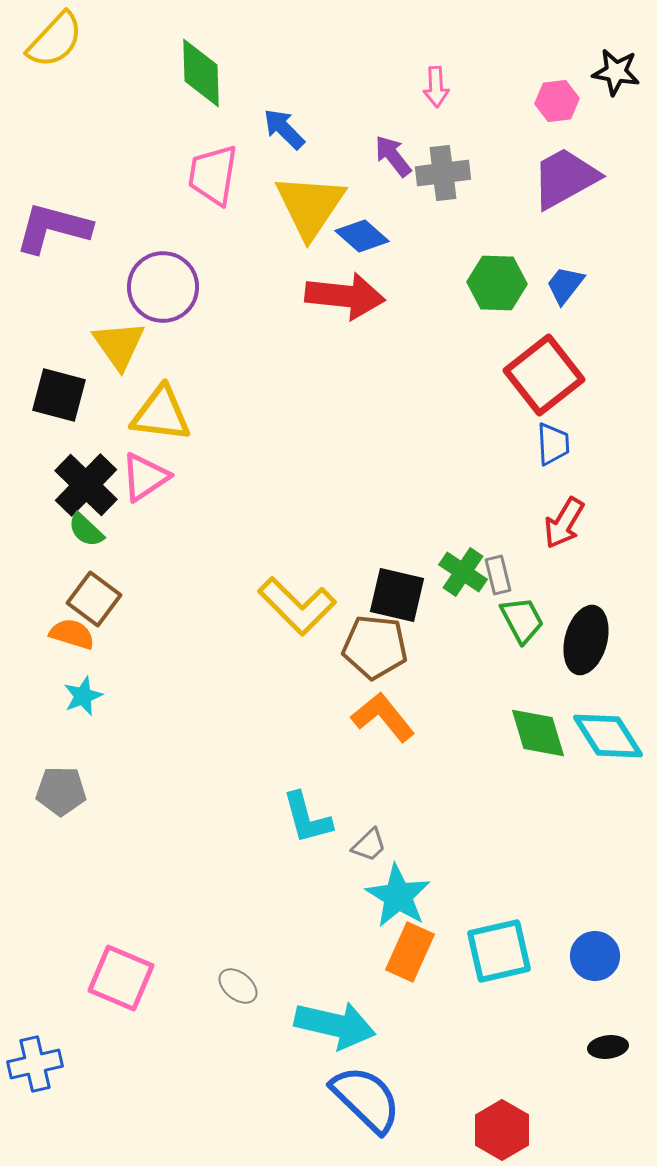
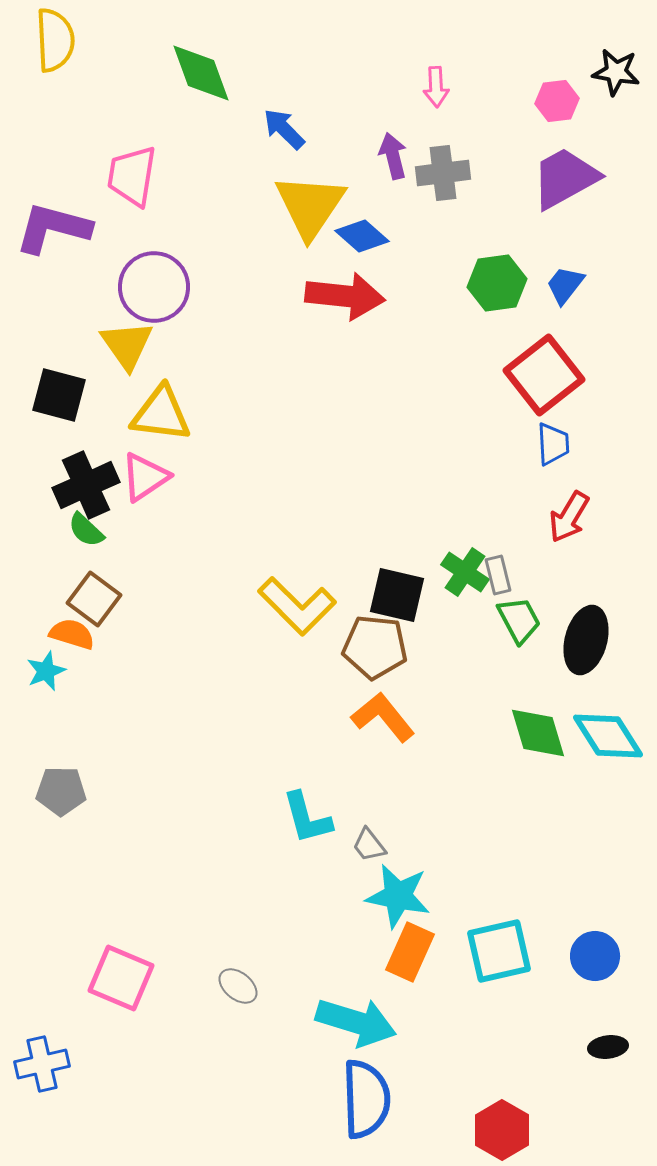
yellow semicircle at (55, 40): rotated 46 degrees counterclockwise
green diamond at (201, 73): rotated 18 degrees counterclockwise
purple arrow at (393, 156): rotated 24 degrees clockwise
pink trapezoid at (213, 175): moved 81 px left, 1 px down
green hexagon at (497, 283): rotated 10 degrees counterclockwise
purple circle at (163, 287): moved 9 px left
yellow triangle at (119, 345): moved 8 px right
black cross at (86, 485): rotated 22 degrees clockwise
red arrow at (564, 523): moved 5 px right, 6 px up
green cross at (463, 572): moved 2 px right
green trapezoid at (522, 620): moved 3 px left
cyan star at (83, 696): moved 37 px left, 25 px up
gray trapezoid at (369, 845): rotated 96 degrees clockwise
cyan star at (398, 896): rotated 20 degrees counterclockwise
cyan arrow at (335, 1025): moved 21 px right, 3 px up; rotated 4 degrees clockwise
blue cross at (35, 1064): moved 7 px right
blue semicircle at (366, 1099): rotated 44 degrees clockwise
